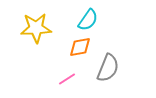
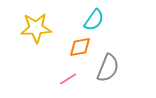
cyan semicircle: moved 6 px right
pink line: moved 1 px right
